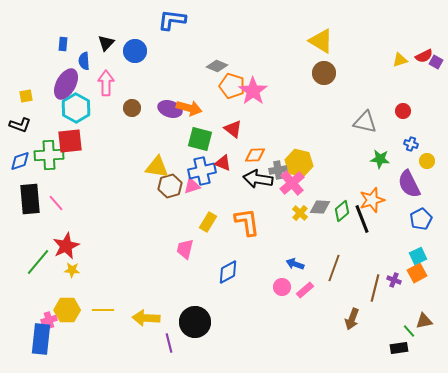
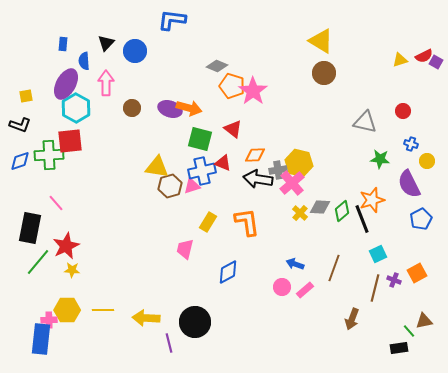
black rectangle at (30, 199): moved 29 px down; rotated 16 degrees clockwise
cyan square at (418, 256): moved 40 px left, 2 px up
pink cross at (49, 320): rotated 14 degrees clockwise
